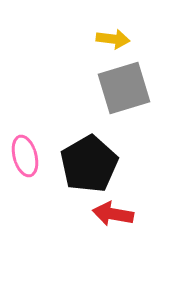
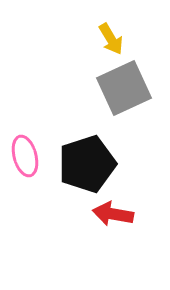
yellow arrow: moved 2 px left; rotated 52 degrees clockwise
gray square: rotated 8 degrees counterclockwise
black pentagon: moved 2 px left; rotated 12 degrees clockwise
